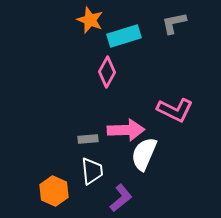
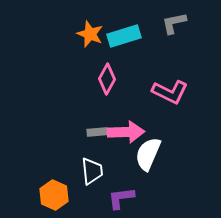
orange star: moved 14 px down
pink diamond: moved 7 px down
pink L-shape: moved 5 px left, 18 px up
pink arrow: moved 2 px down
gray rectangle: moved 9 px right, 7 px up
white semicircle: moved 4 px right
orange hexagon: moved 4 px down
purple L-shape: rotated 148 degrees counterclockwise
